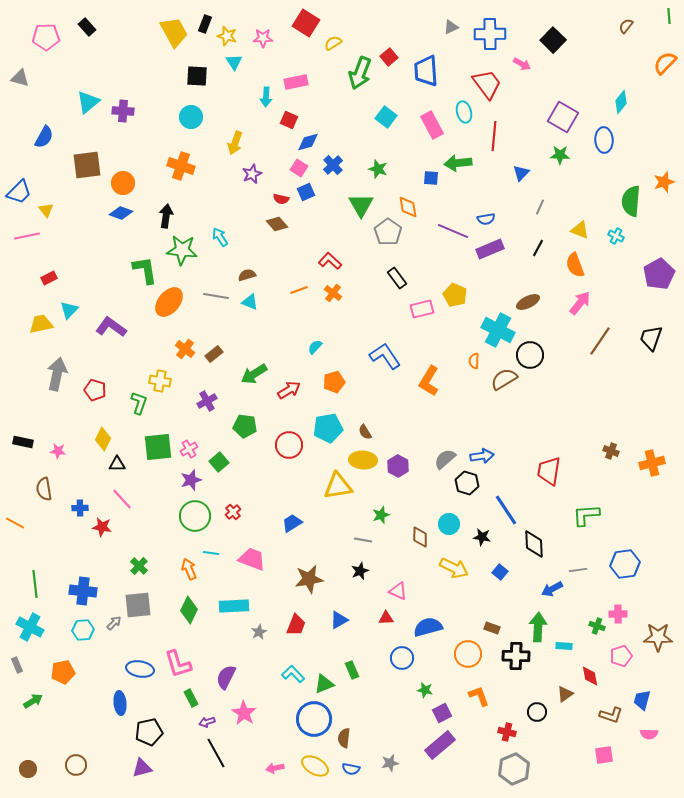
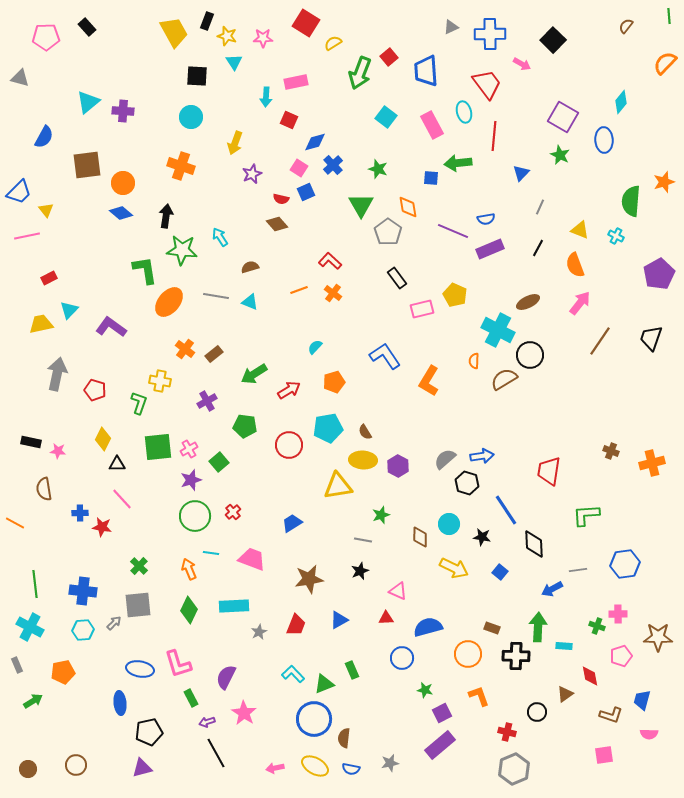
black rectangle at (205, 24): moved 2 px right, 3 px up
blue diamond at (308, 142): moved 7 px right
green star at (560, 155): rotated 24 degrees clockwise
blue diamond at (121, 213): rotated 20 degrees clockwise
brown semicircle at (247, 275): moved 3 px right, 8 px up
black rectangle at (23, 442): moved 8 px right
blue cross at (80, 508): moved 5 px down
